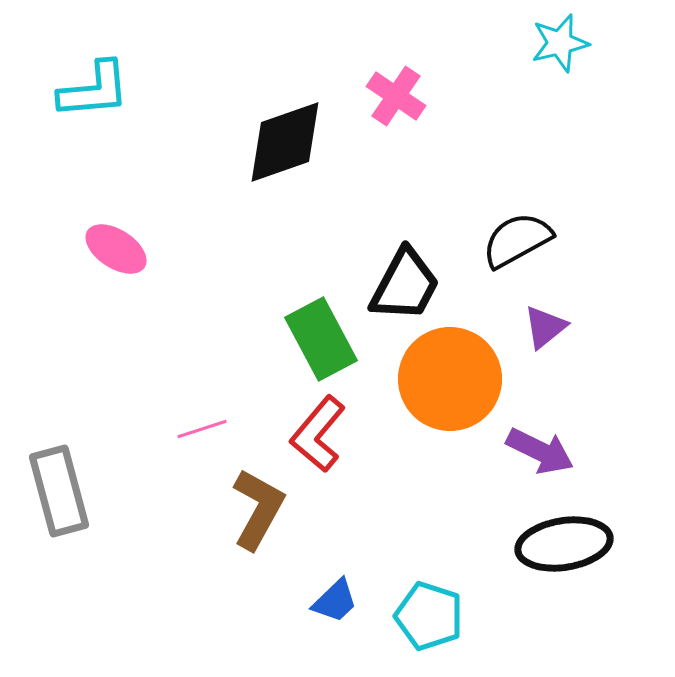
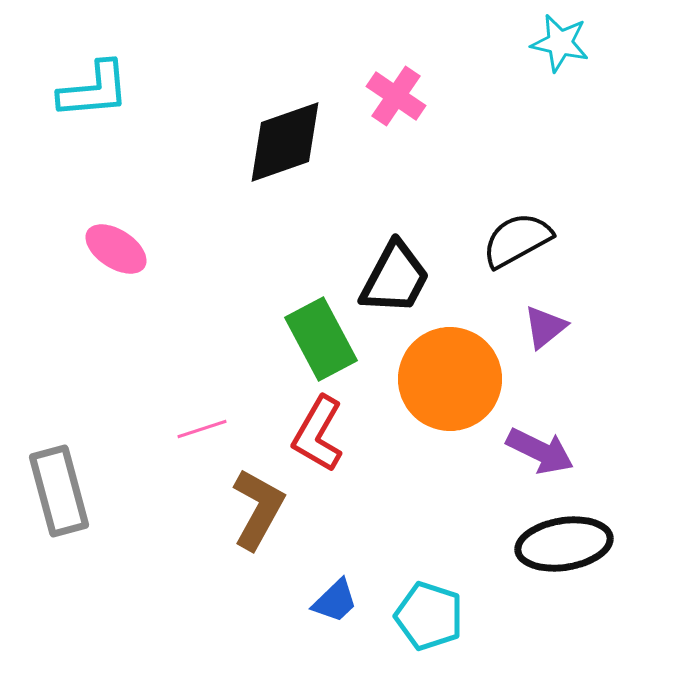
cyan star: rotated 26 degrees clockwise
black trapezoid: moved 10 px left, 7 px up
red L-shape: rotated 10 degrees counterclockwise
